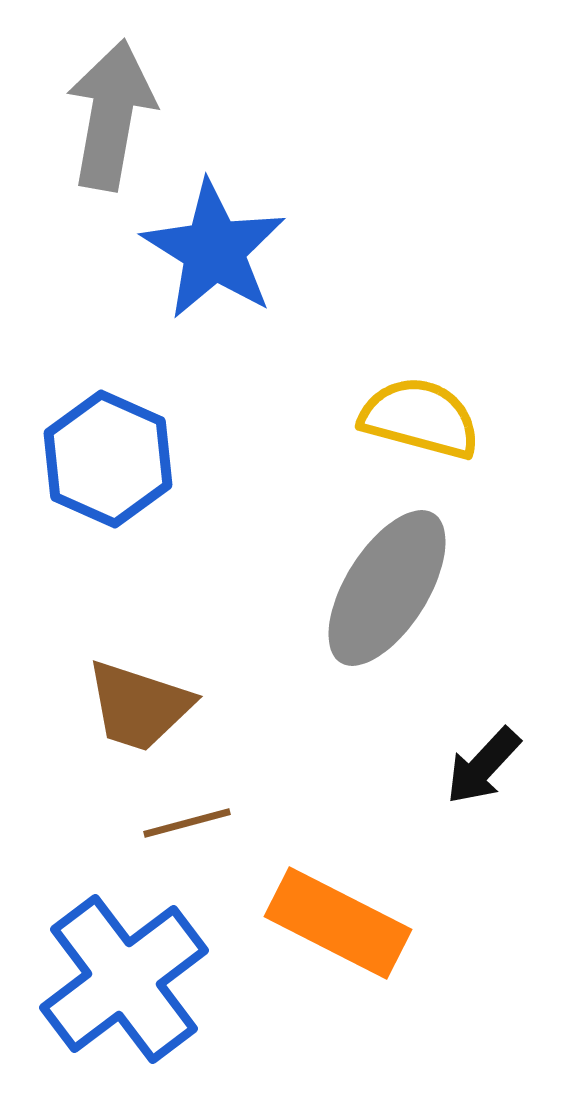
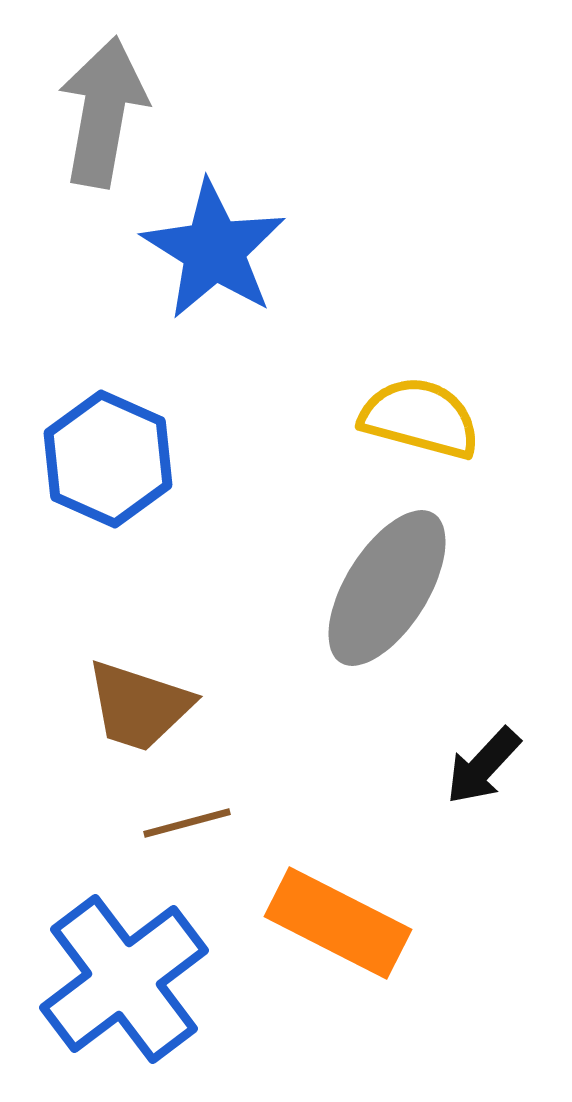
gray arrow: moved 8 px left, 3 px up
